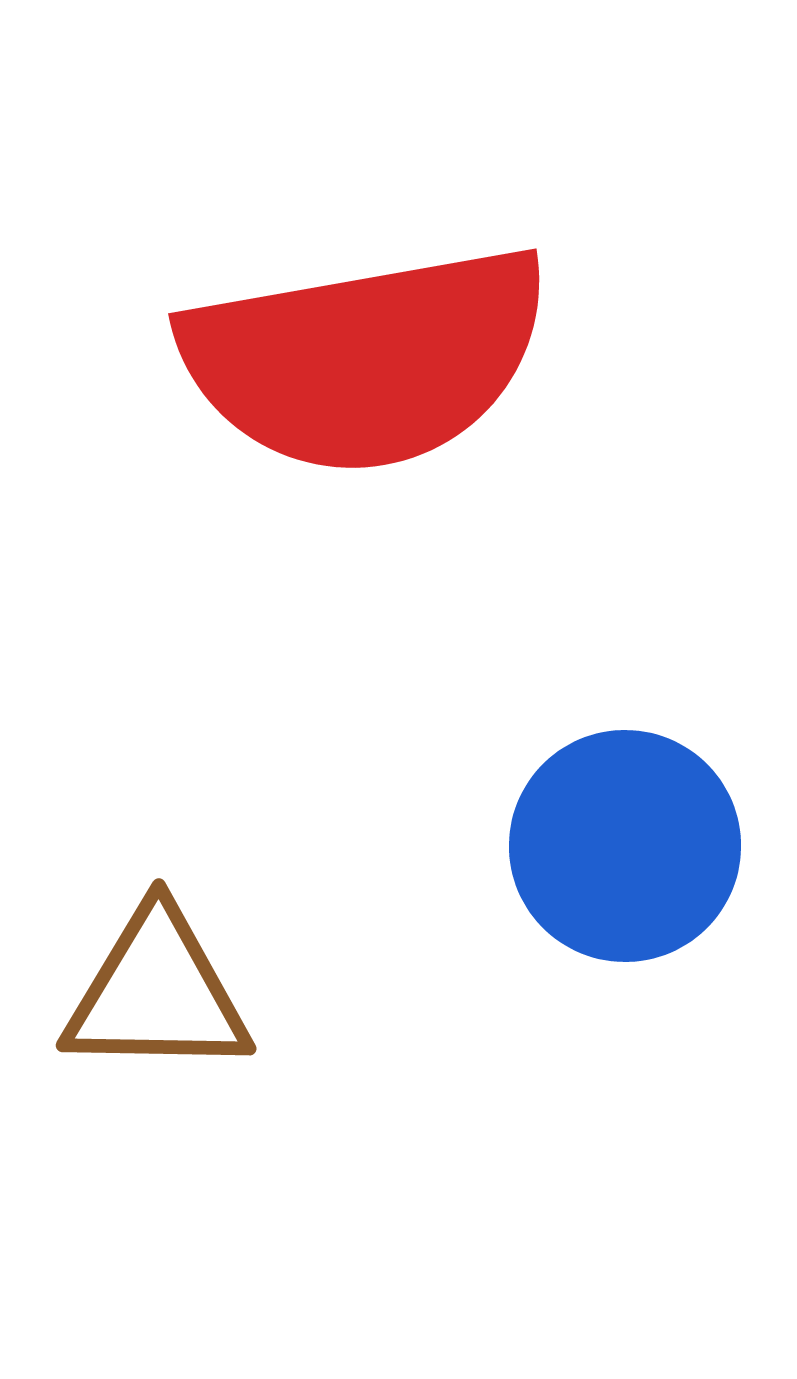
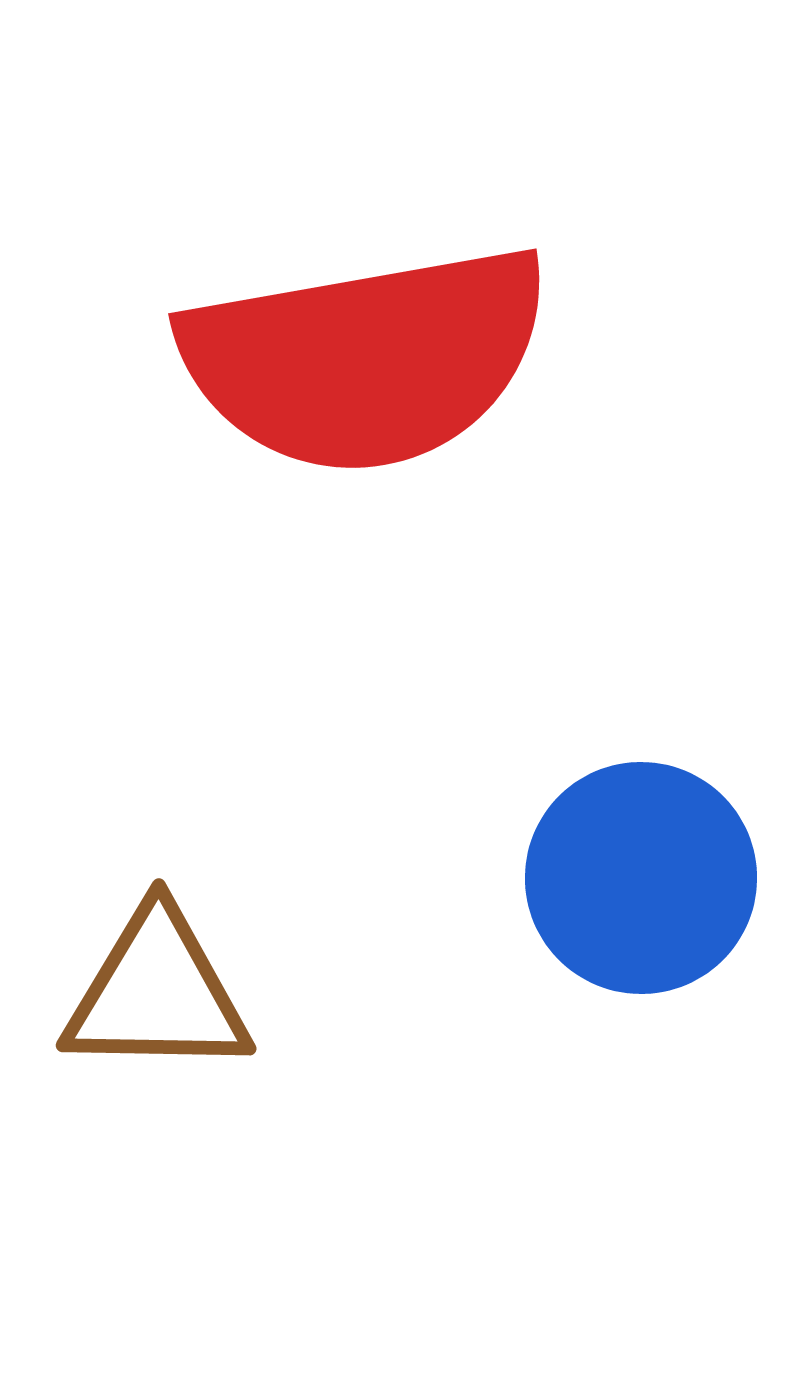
blue circle: moved 16 px right, 32 px down
